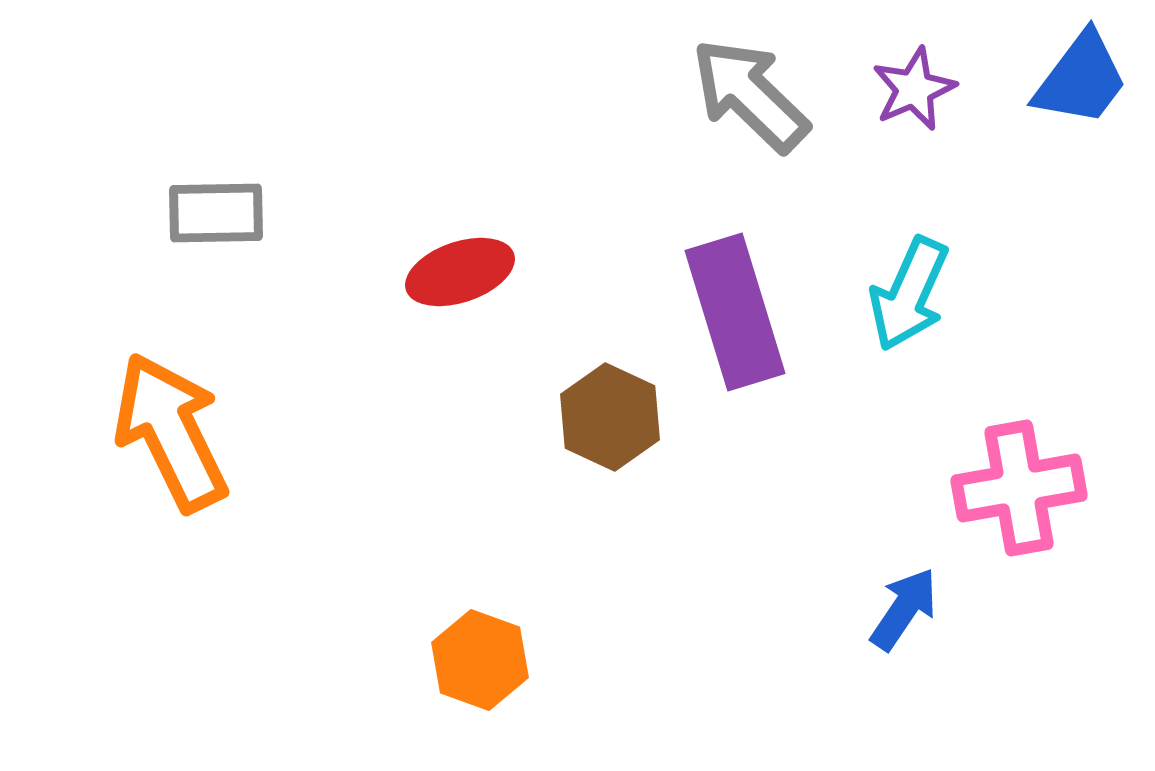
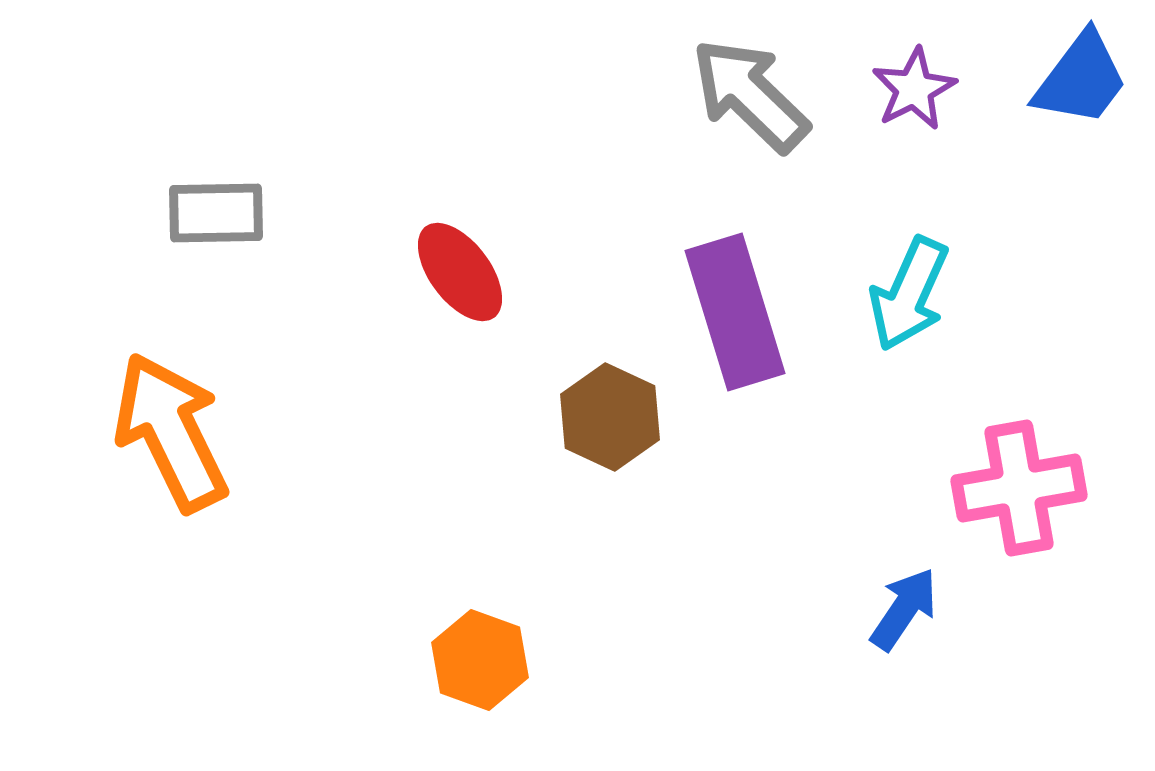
purple star: rotated 4 degrees counterclockwise
red ellipse: rotated 72 degrees clockwise
